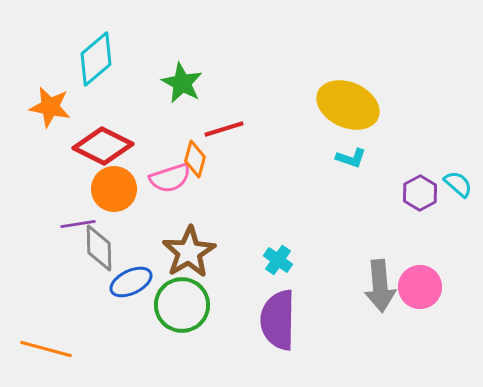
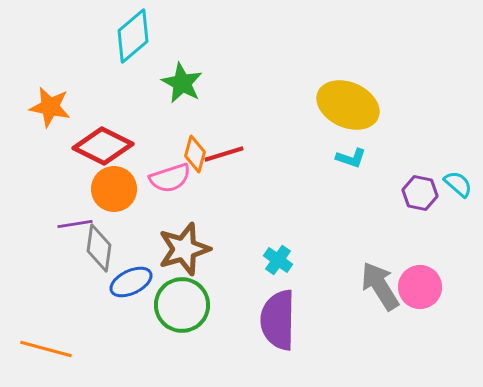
cyan diamond: moved 37 px right, 23 px up
red line: moved 25 px down
orange diamond: moved 5 px up
purple hexagon: rotated 20 degrees counterclockwise
purple line: moved 3 px left
gray diamond: rotated 9 degrees clockwise
brown star: moved 5 px left, 3 px up; rotated 14 degrees clockwise
gray arrow: rotated 153 degrees clockwise
